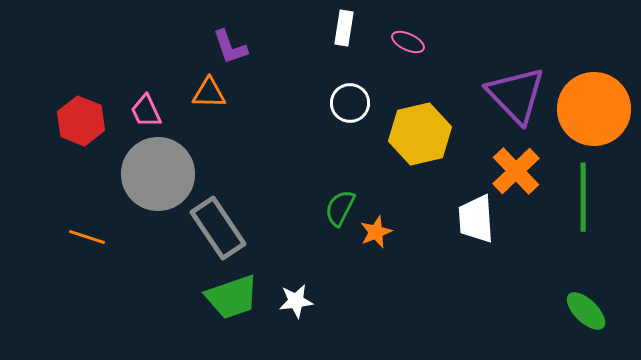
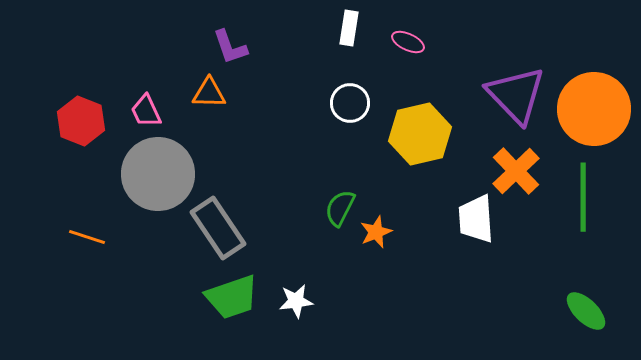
white rectangle: moved 5 px right
